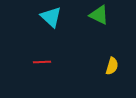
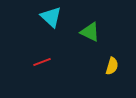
green triangle: moved 9 px left, 17 px down
red line: rotated 18 degrees counterclockwise
